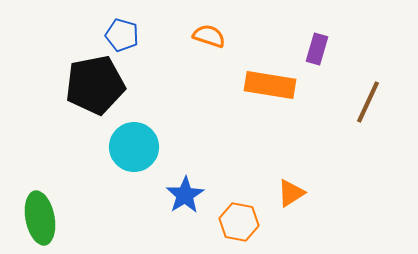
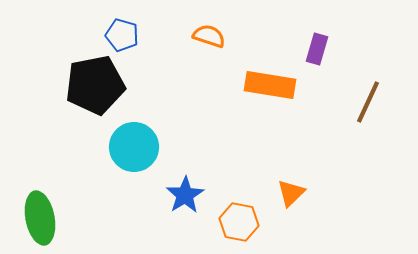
orange triangle: rotated 12 degrees counterclockwise
